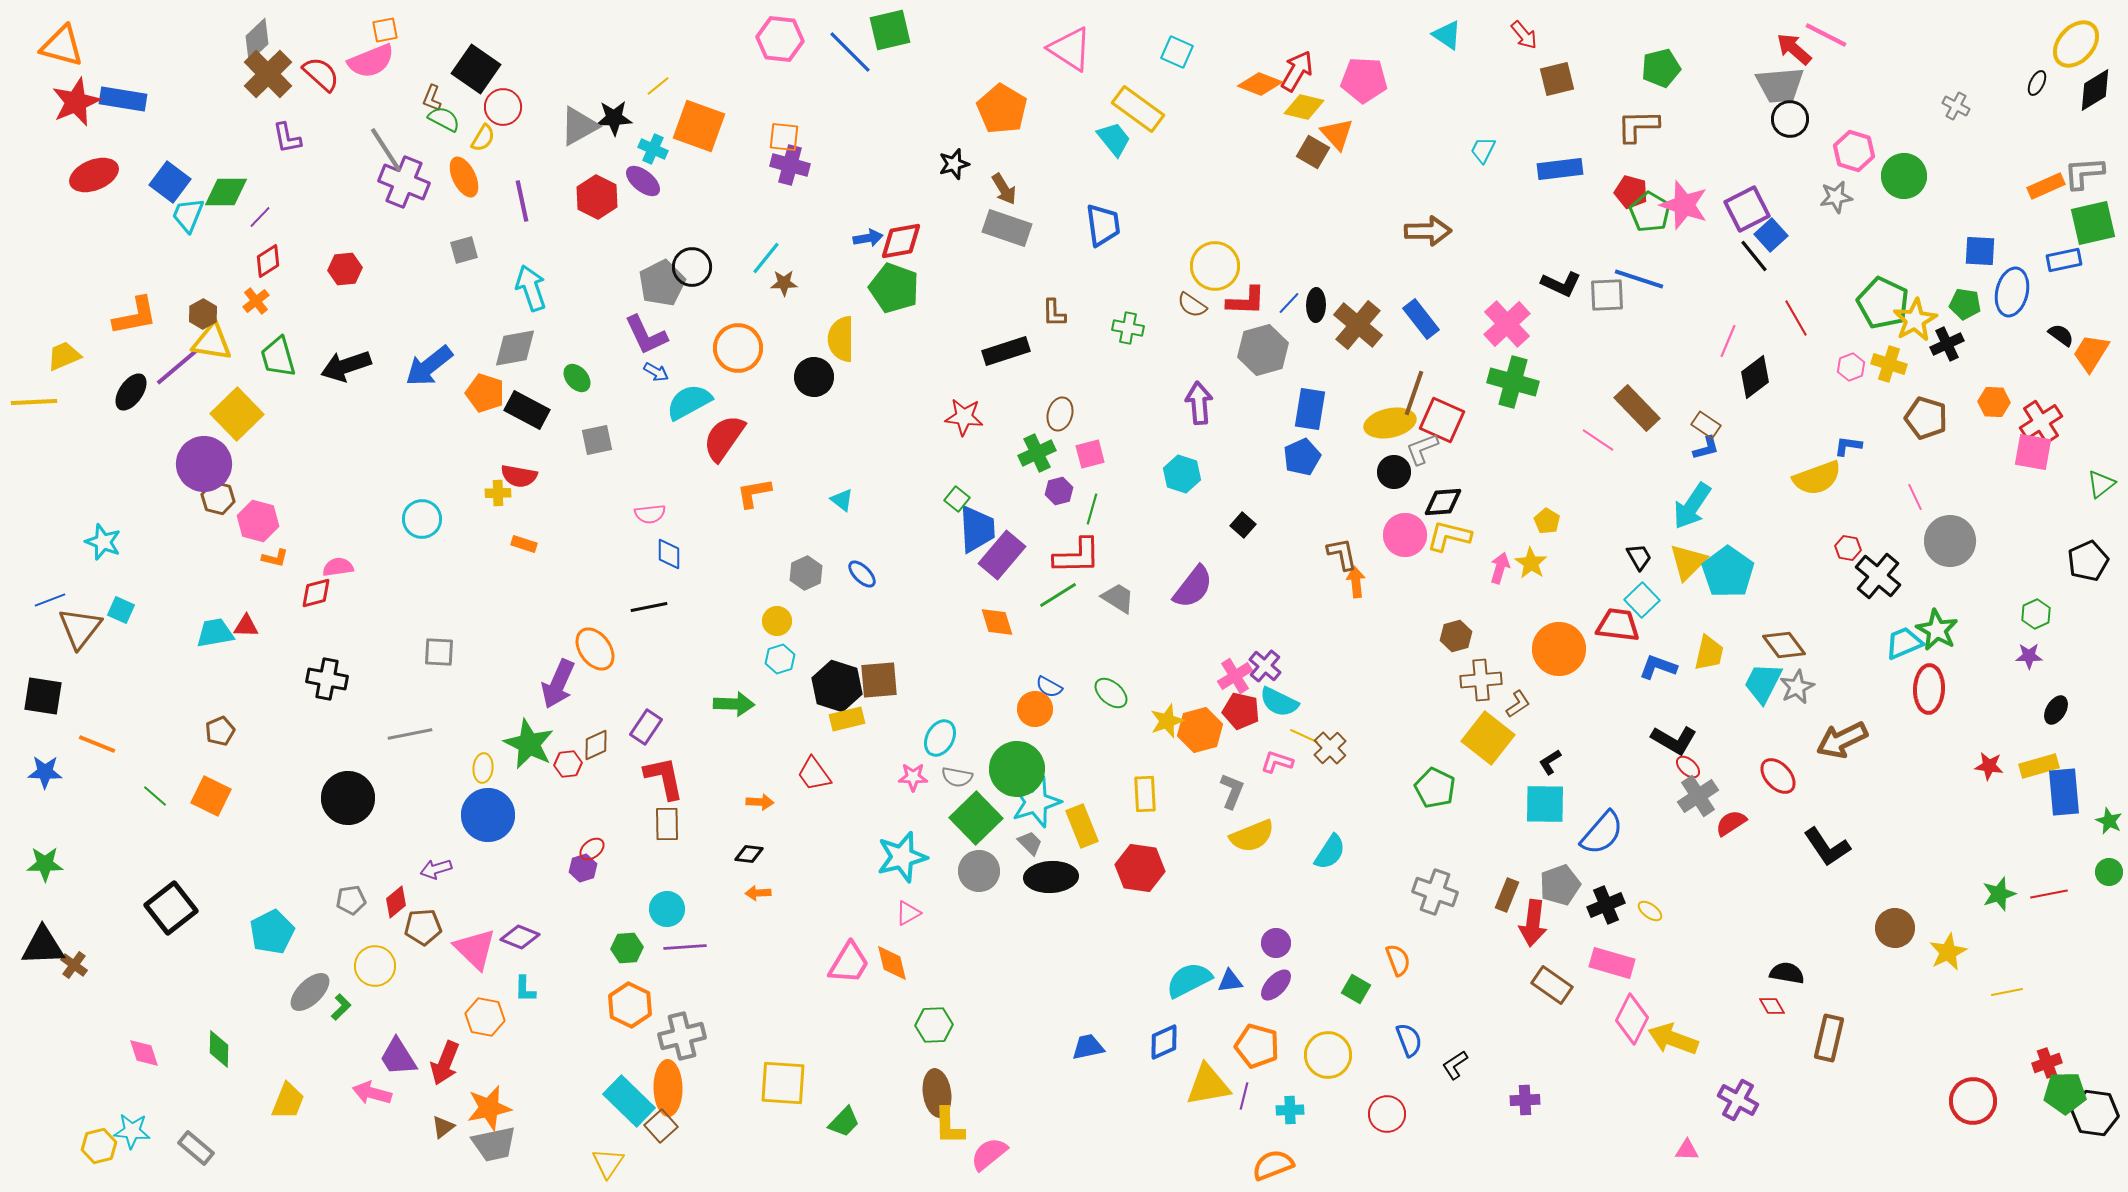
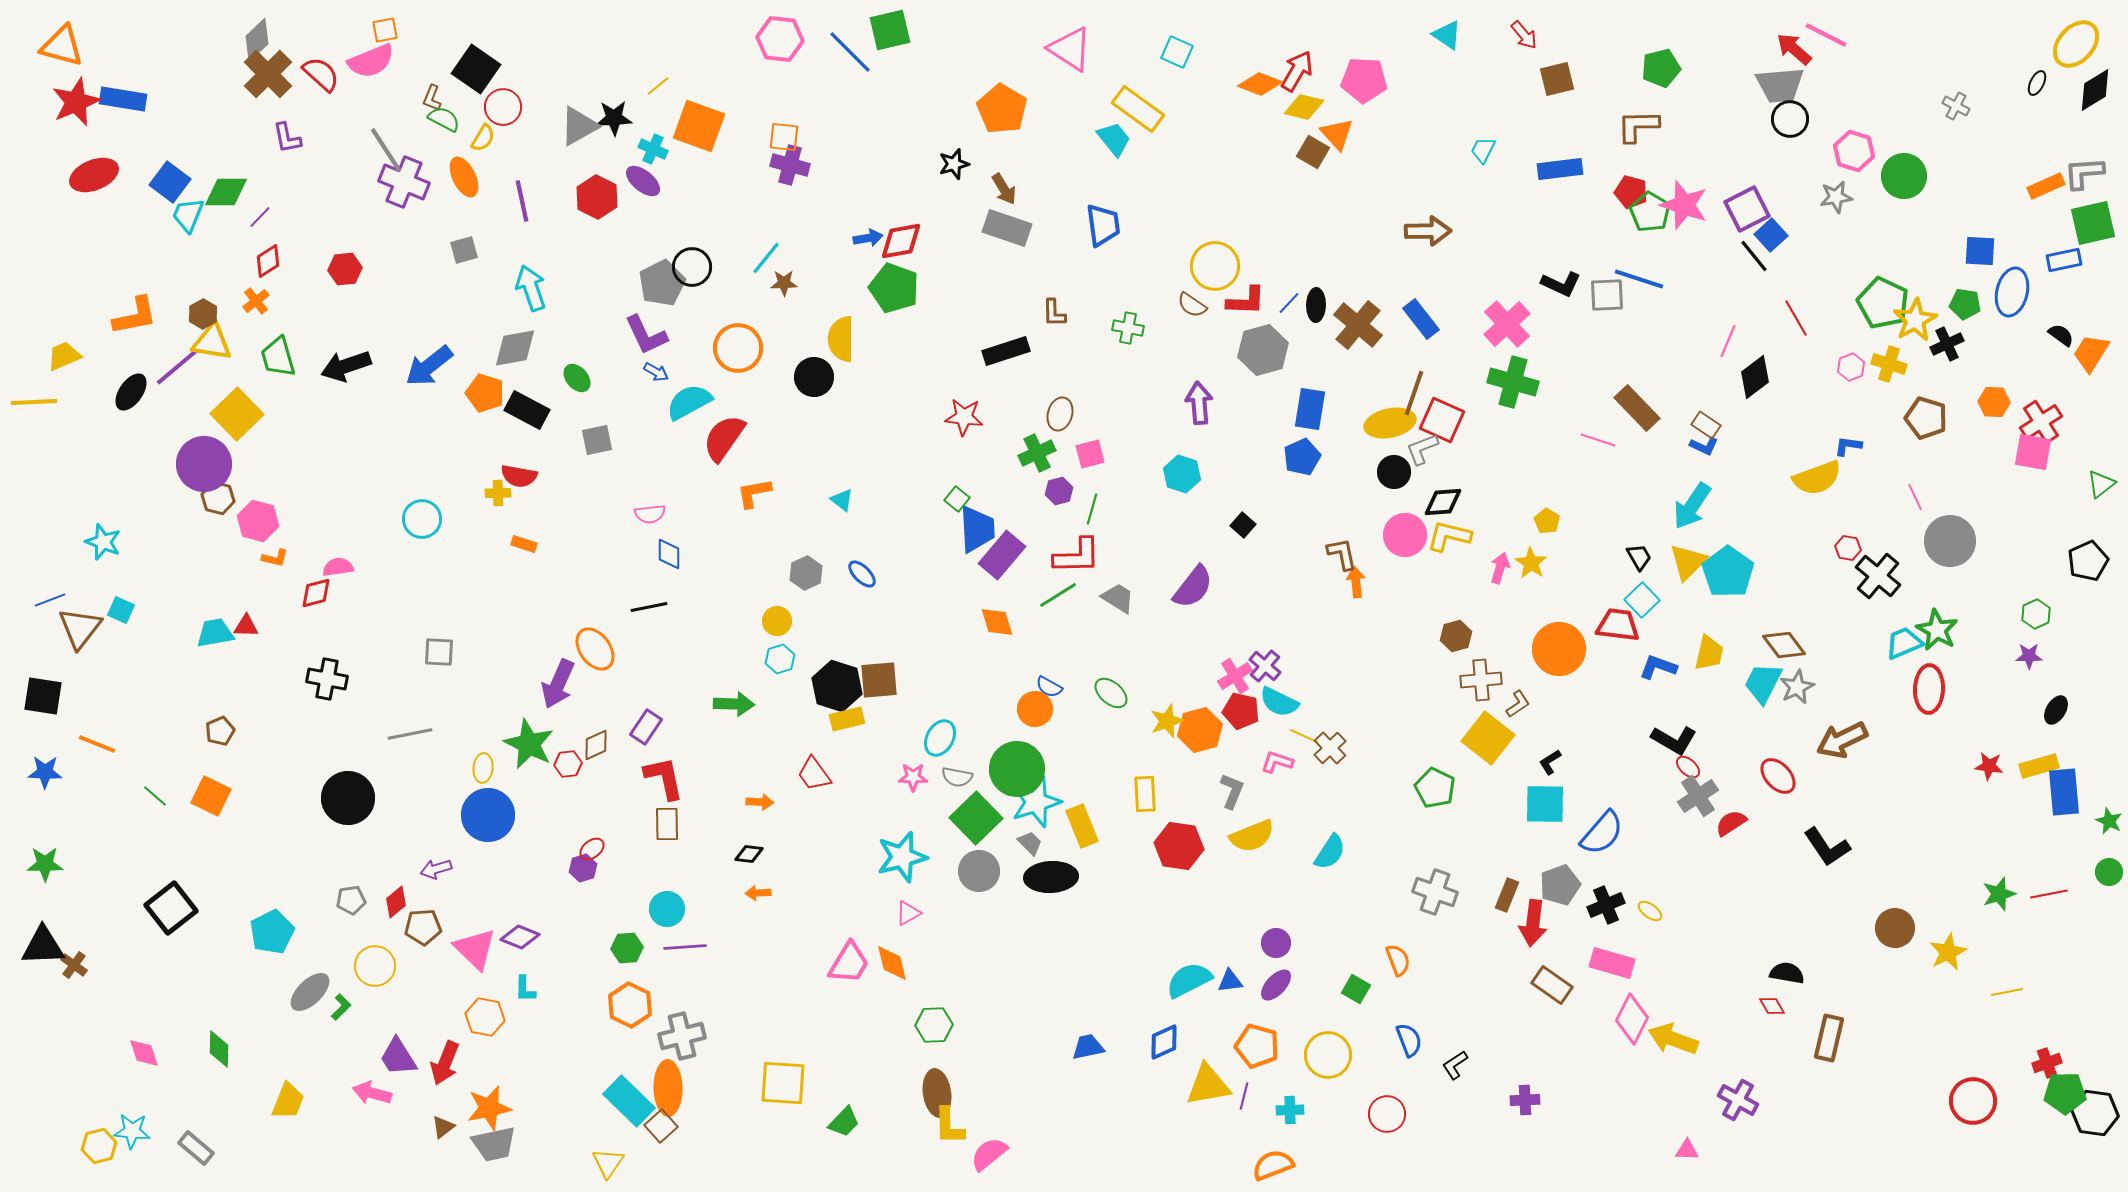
pink line at (1598, 440): rotated 16 degrees counterclockwise
blue L-shape at (1706, 448): moved 2 px left, 2 px up; rotated 40 degrees clockwise
red hexagon at (1140, 868): moved 39 px right, 22 px up
